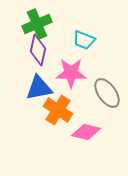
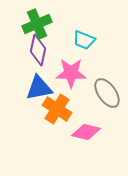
orange cross: moved 1 px left, 1 px up
